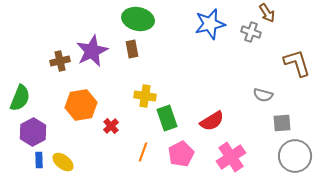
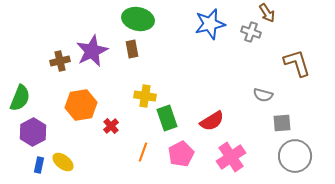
blue rectangle: moved 5 px down; rotated 14 degrees clockwise
